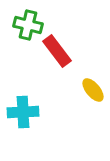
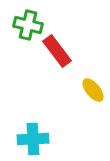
cyan cross: moved 10 px right, 27 px down
